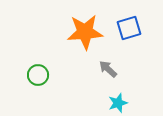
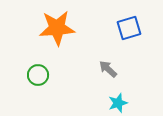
orange star: moved 28 px left, 4 px up
